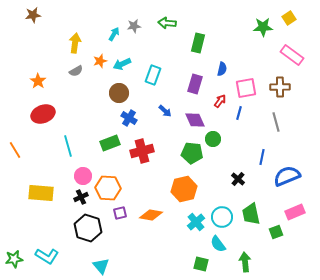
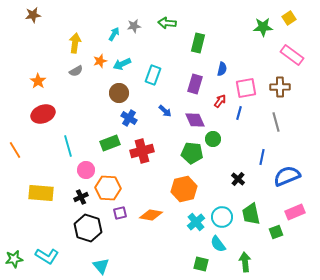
pink circle at (83, 176): moved 3 px right, 6 px up
